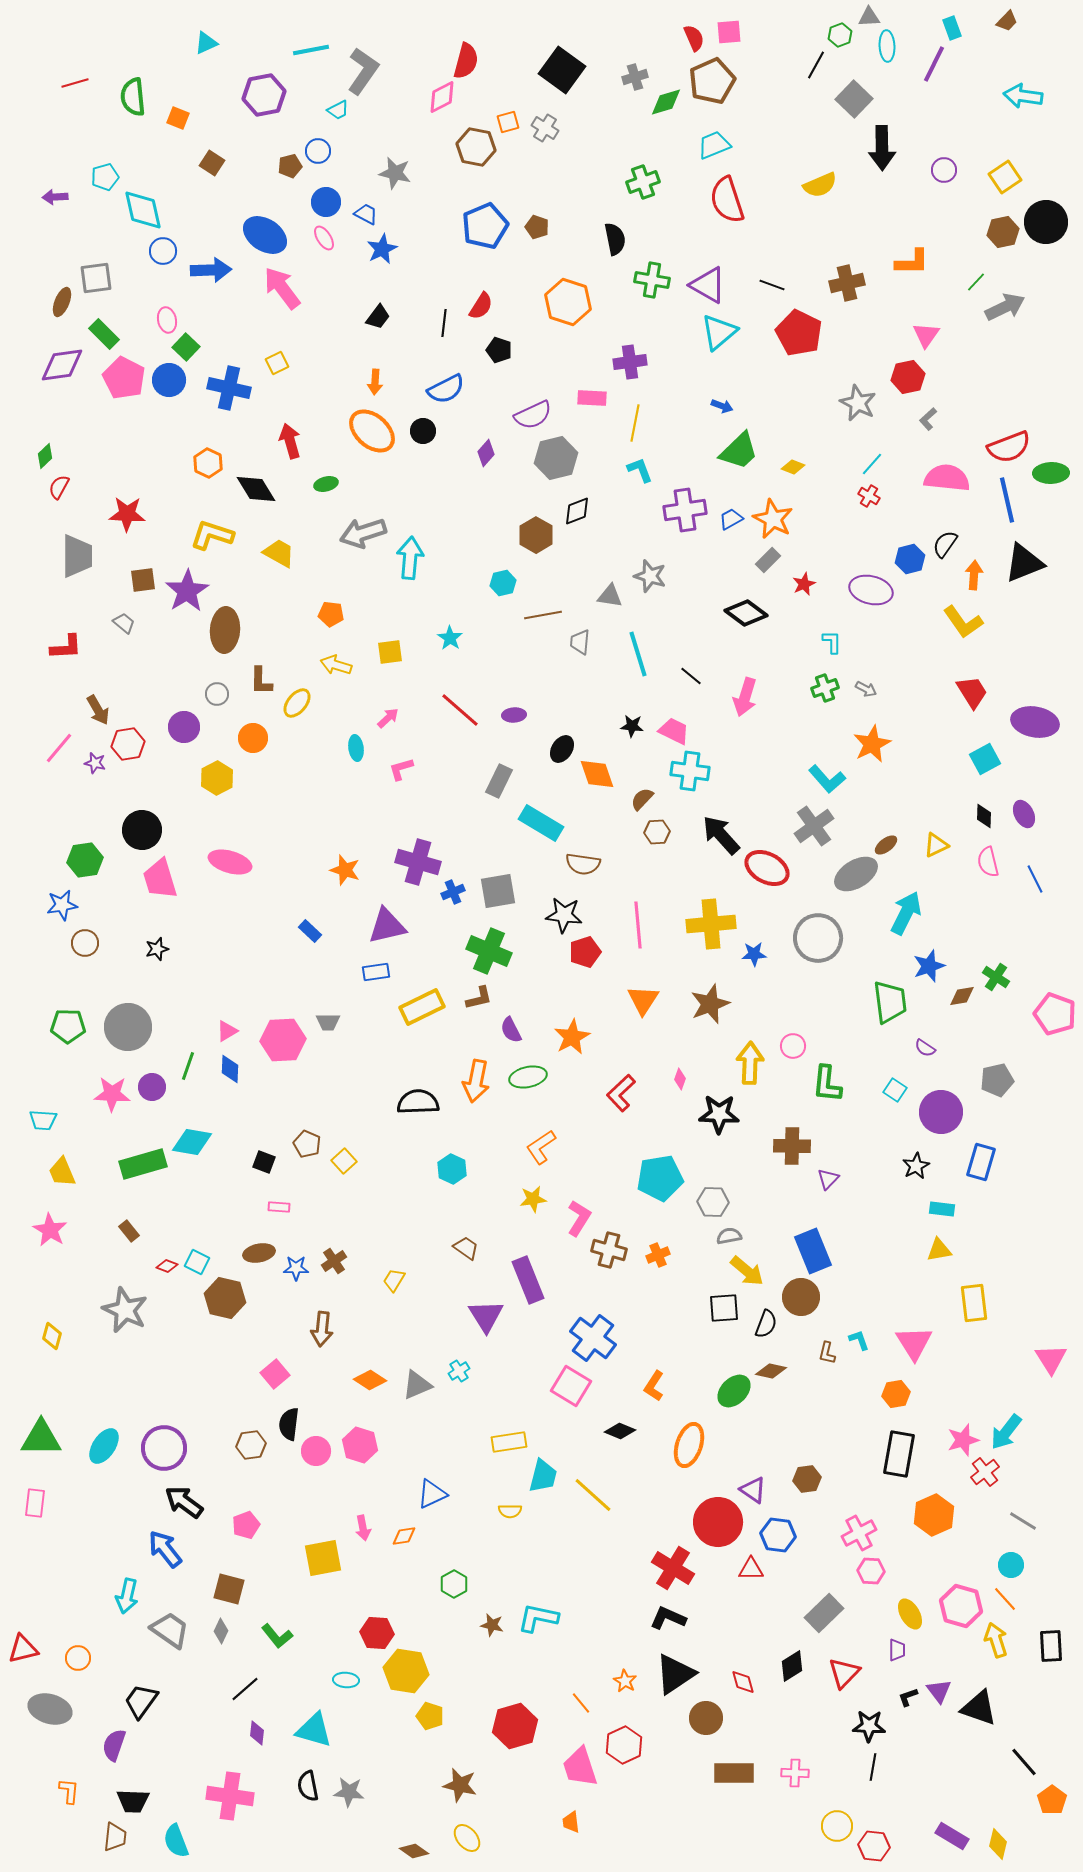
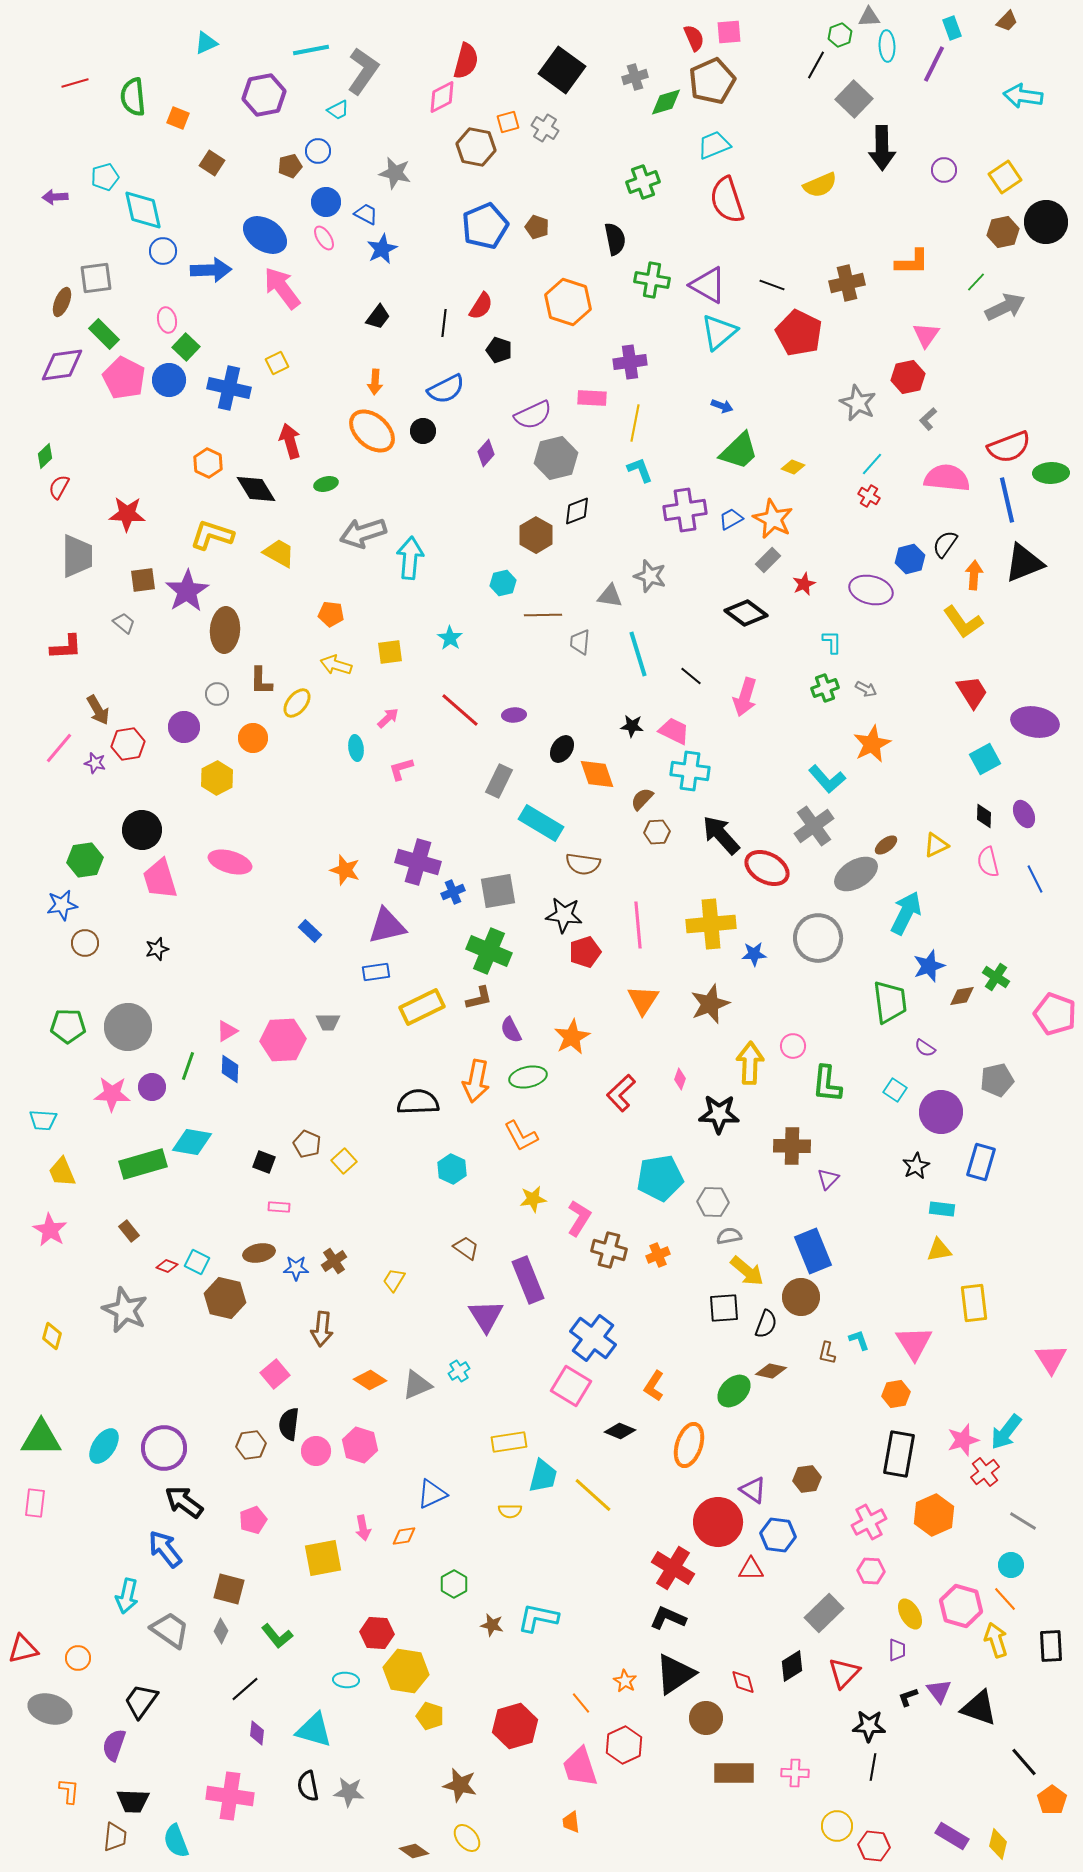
brown line at (543, 615): rotated 9 degrees clockwise
orange L-shape at (541, 1147): moved 20 px left, 11 px up; rotated 84 degrees counterclockwise
pink pentagon at (246, 1525): moved 7 px right, 5 px up
pink cross at (859, 1533): moved 10 px right, 11 px up
